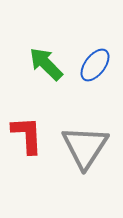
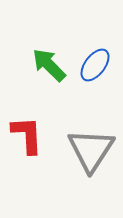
green arrow: moved 3 px right, 1 px down
gray triangle: moved 6 px right, 3 px down
